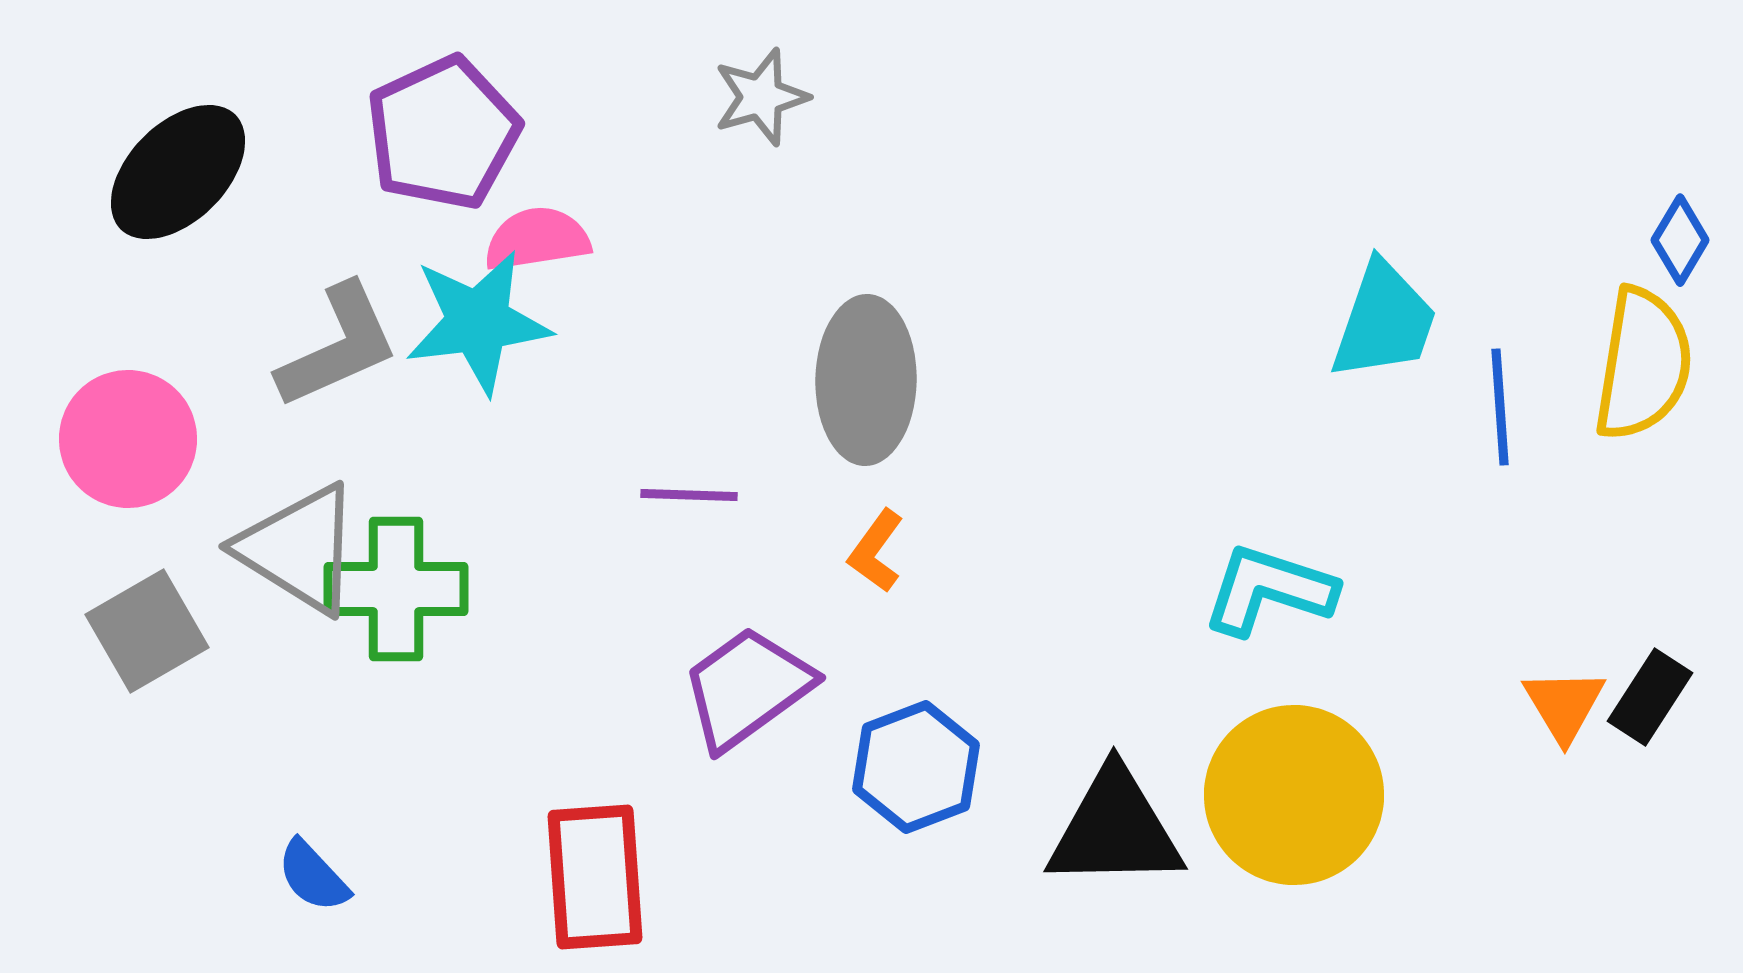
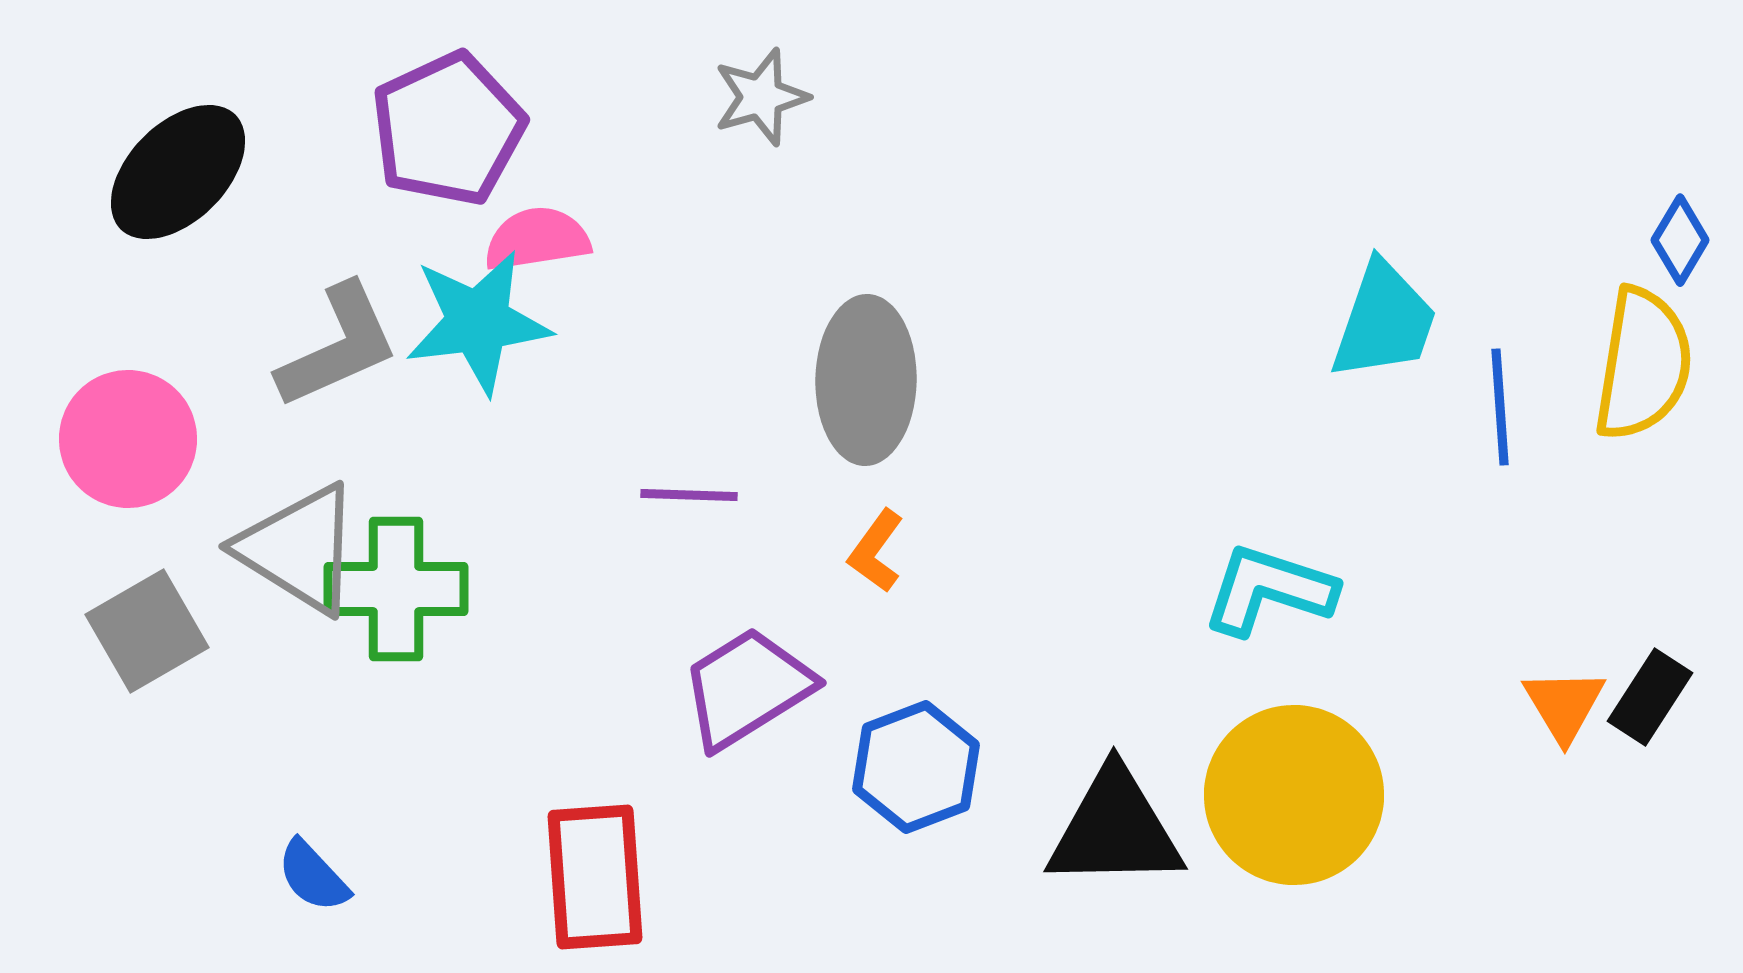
purple pentagon: moved 5 px right, 4 px up
purple trapezoid: rotated 4 degrees clockwise
